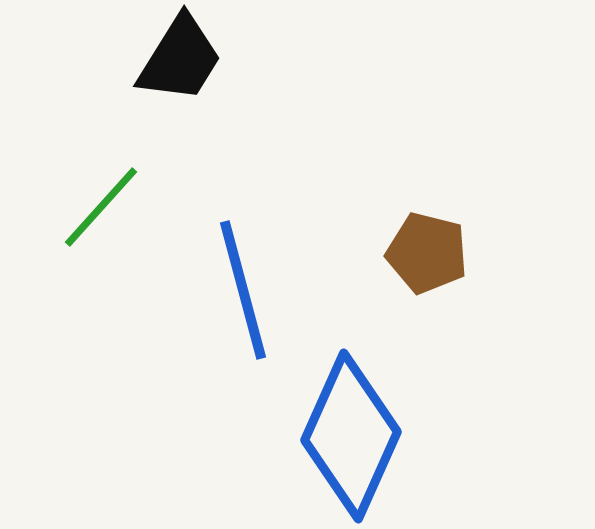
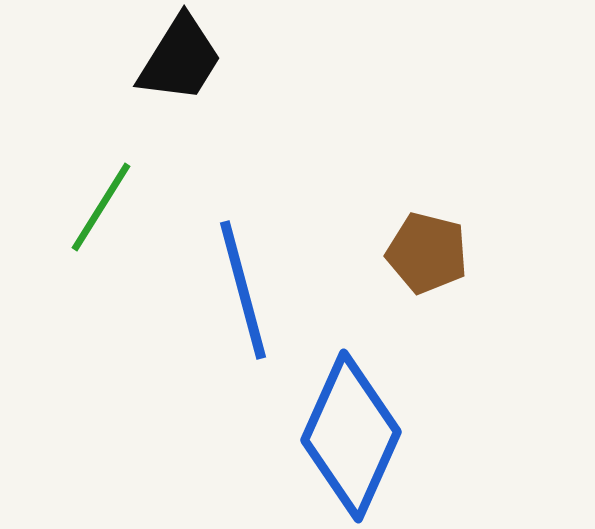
green line: rotated 10 degrees counterclockwise
